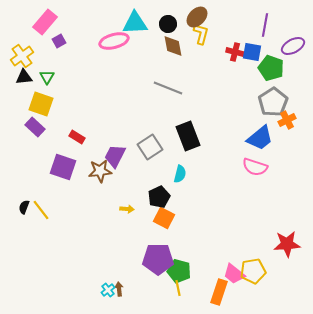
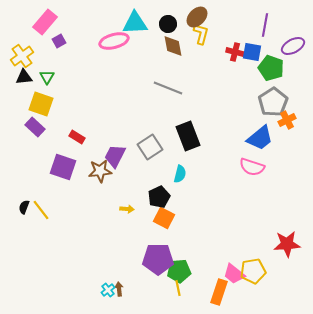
pink semicircle at (255, 167): moved 3 px left
green pentagon at (179, 271): rotated 20 degrees counterclockwise
